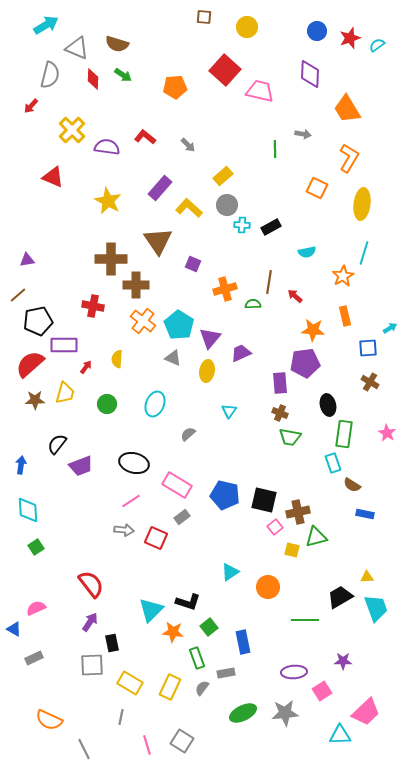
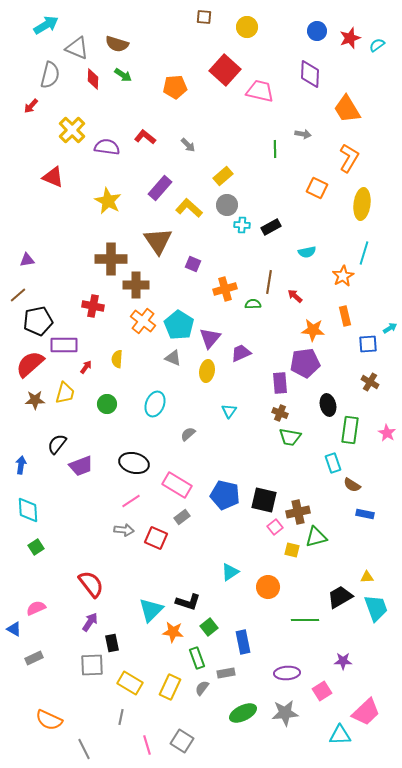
blue square at (368, 348): moved 4 px up
green rectangle at (344, 434): moved 6 px right, 4 px up
purple ellipse at (294, 672): moved 7 px left, 1 px down
